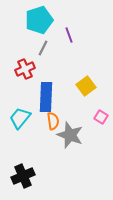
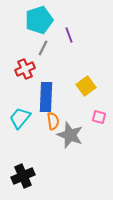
pink square: moved 2 px left; rotated 16 degrees counterclockwise
